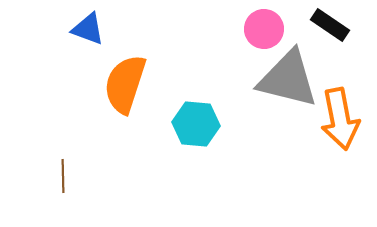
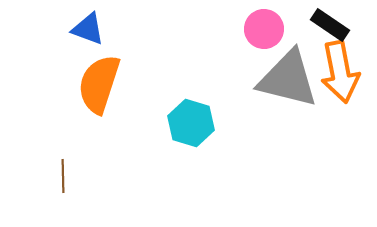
orange semicircle: moved 26 px left
orange arrow: moved 47 px up
cyan hexagon: moved 5 px left, 1 px up; rotated 12 degrees clockwise
